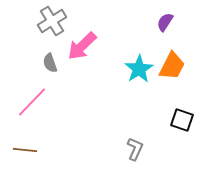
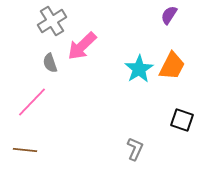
purple semicircle: moved 4 px right, 7 px up
